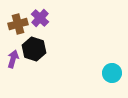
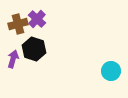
purple cross: moved 3 px left, 1 px down
cyan circle: moved 1 px left, 2 px up
